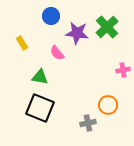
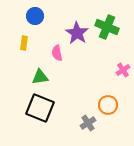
blue circle: moved 16 px left
green cross: rotated 25 degrees counterclockwise
purple star: rotated 25 degrees clockwise
yellow rectangle: moved 2 px right; rotated 40 degrees clockwise
pink semicircle: rotated 28 degrees clockwise
pink cross: rotated 24 degrees counterclockwise
green triangle: rotated 18 degrees counterclockwise
gray cross: rotated 21 degrees counterclockwise
